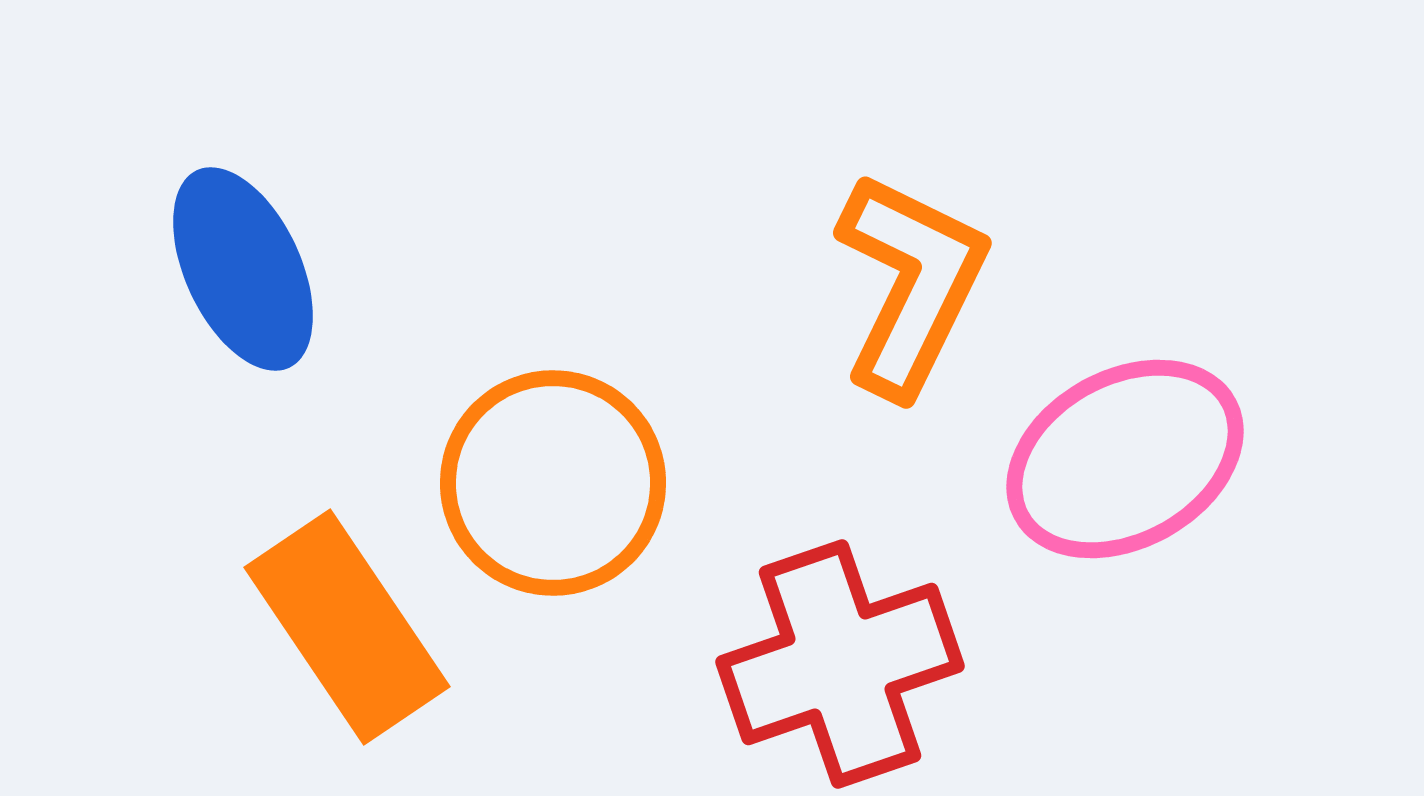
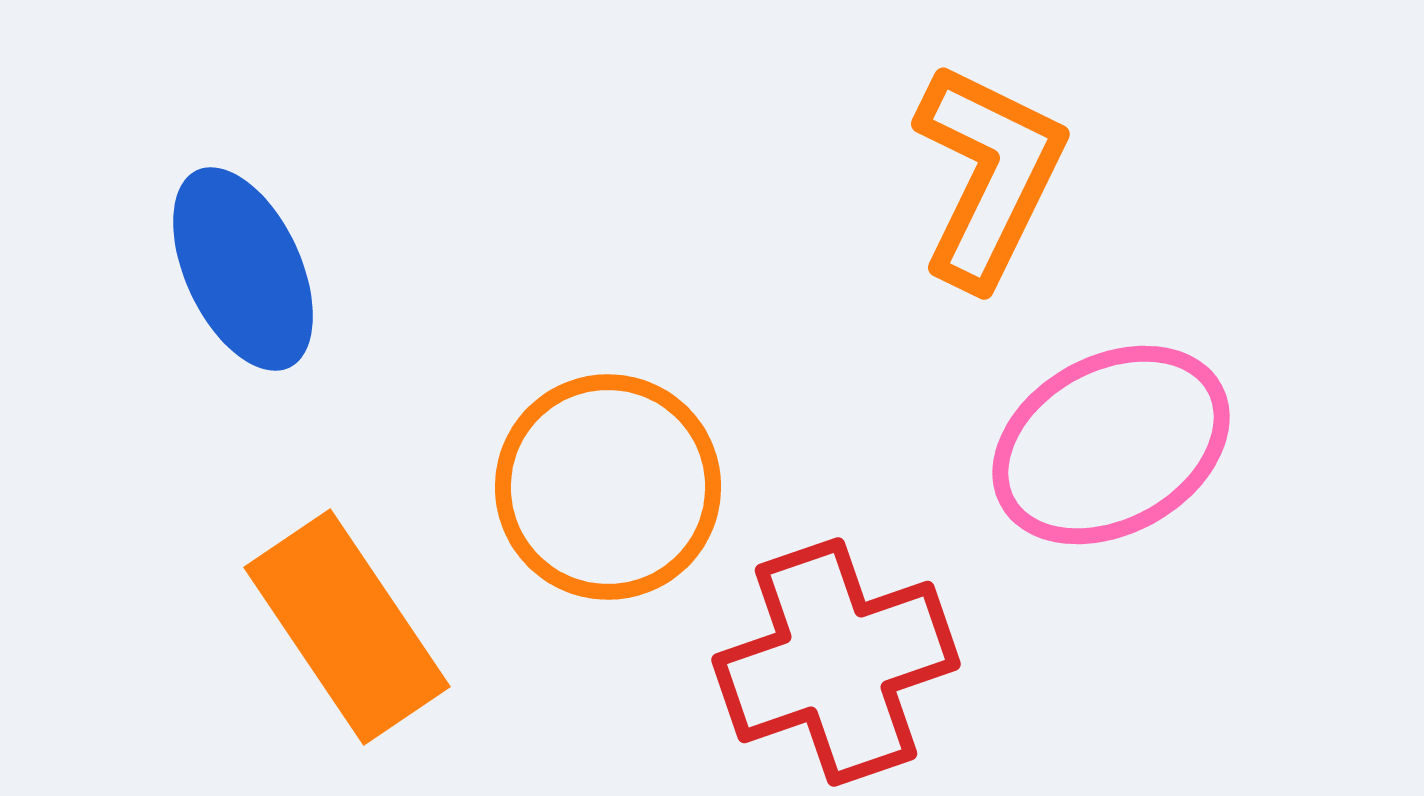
orange L-shape: moved 78 px right, 109 px up
pink ellipse: moved 14 px left, 14 px up
orange circle: moved 55 px right, 4 px down
red cross: moved 4 px left, 2 px up
